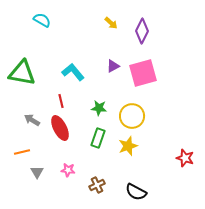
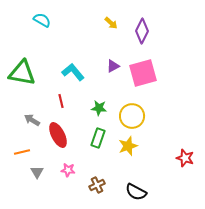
red ellipse: moved 2 px left, 7 px down
